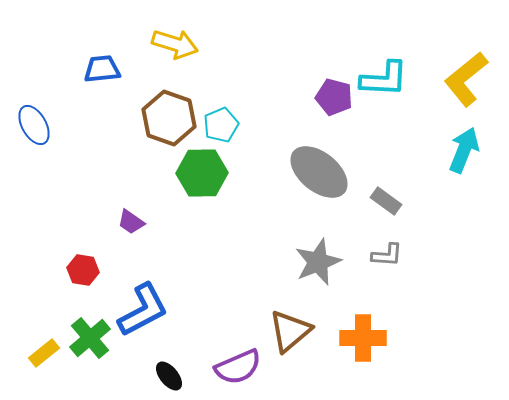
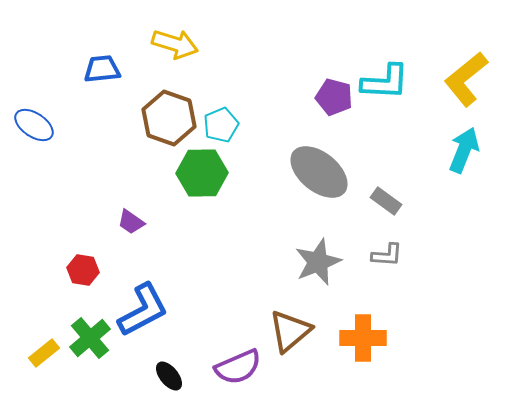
cyan L-shape: moved 1 px right, 3 px down
blue ellipse: rotated 27 degrees counterclockwise
